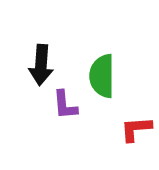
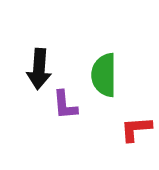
black arrow: moved 2 px left, 4 px down
green semicircle: moved 2 px right, 1 px up
